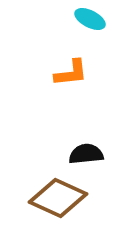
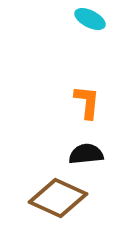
orange L-shape: moved 16 px right, 29 px down; rotated 78 degrees counterclockwise
